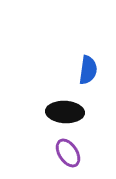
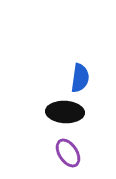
blue semicircle: moved 8 px left, 8 px down
